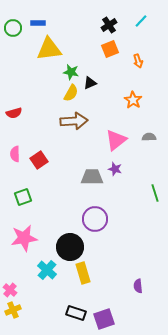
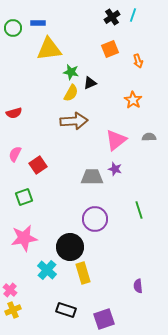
cyan line: moved 8 px left, 6 px up; rotated 24 degrees counterclockwise
black cross: moved 3 px right, 8 px up
pink semicircle: rotated 28 degrees clockwise
red square: moved 1 px left, 5 px down
green line: moved 16 px left, 17 px down
green square: moved 1 px right
black rectangle: moved 10 px left, 3 px up
